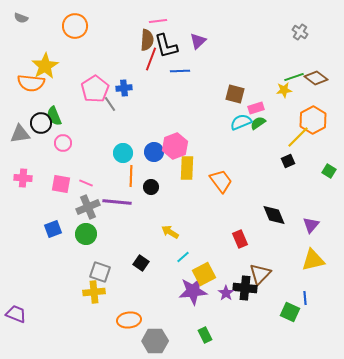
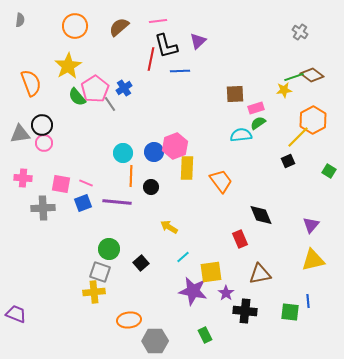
gray semicircle at (21, 18): moved 1 px left, 2 px down; rotated 104 degrees counterclockwise
brown semicircle at (147, 40): moved 28 px left, 13 px up; rotated 135 degrees counterclockwise
red line at (151, 59): rotated 10 degrees counterclockwise
yellow star at (45, 66): moved 23 px right
brown diamond at (316, 78): moved 4 px left, 3 px up
orange semicircle at (31, 83): rotated 116 degrees counterclockwise
blue cross at (124, 88): rotated 28 degrees counterclockwise
brown square at (235, 94): rotated 18 degrees counterclockwise
green semicircle at (54, 116): moved 23 px right, 19 px up; rotated 18 degrees counterclockwise
cyan semicircle at (241, 122): moved 13 px down; rotated 15 degrees clockwise
black circle at (41, 123): moved 1 px right, 2 px down
pink circle at (63, 143): moved 19 px left
gray cross at (88, 207): moved 45 px left, 1 px down; rotated 20 degrees clockwise
black diamond at (274, 215): moved 13 px left
blue square at (53, 229): moved 30 px right, 26 px up
yellow arrow at (170, 232): moved 1 px left, 5 px up
green circle at (86, 234): moved 23 px right, 15 px down
black square at (141, 263): rotated 14 degrees clockwise
yellow square at (204, 274): moved 7 px right, 2 px up; rotated 20 degrees clockwise
brown triangle at (260, 274): rotated 35 degrees clockwise
black cross at (245, 288): moved 23 px down
purple star at (193, 291): rotated 16 degrees clockwise
blue line at (305, 298): moved 3 px right, 3 px down
green square at (290, 312): rotated 18 degrees counterclockwise
